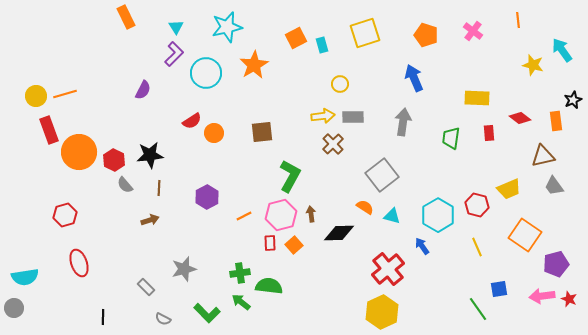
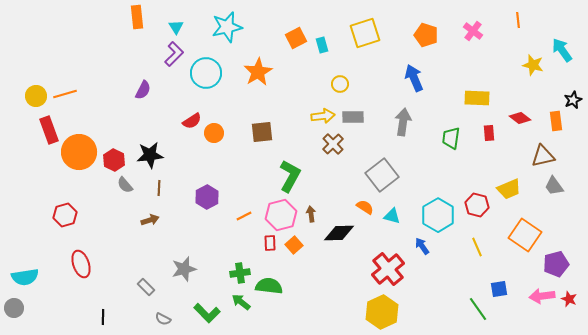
orange rectangle at (126, 17): moved 11 px right; rotated 20 degrees clockwise
orange star at (254, 65): moved 4 px right, 7 px down
red ellipse at (79, 263): moved 2 px right, 1 px down
